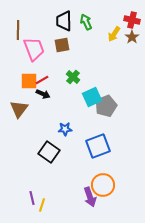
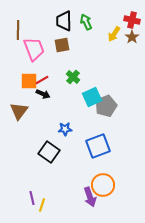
brown triangle: moved 2 px down
